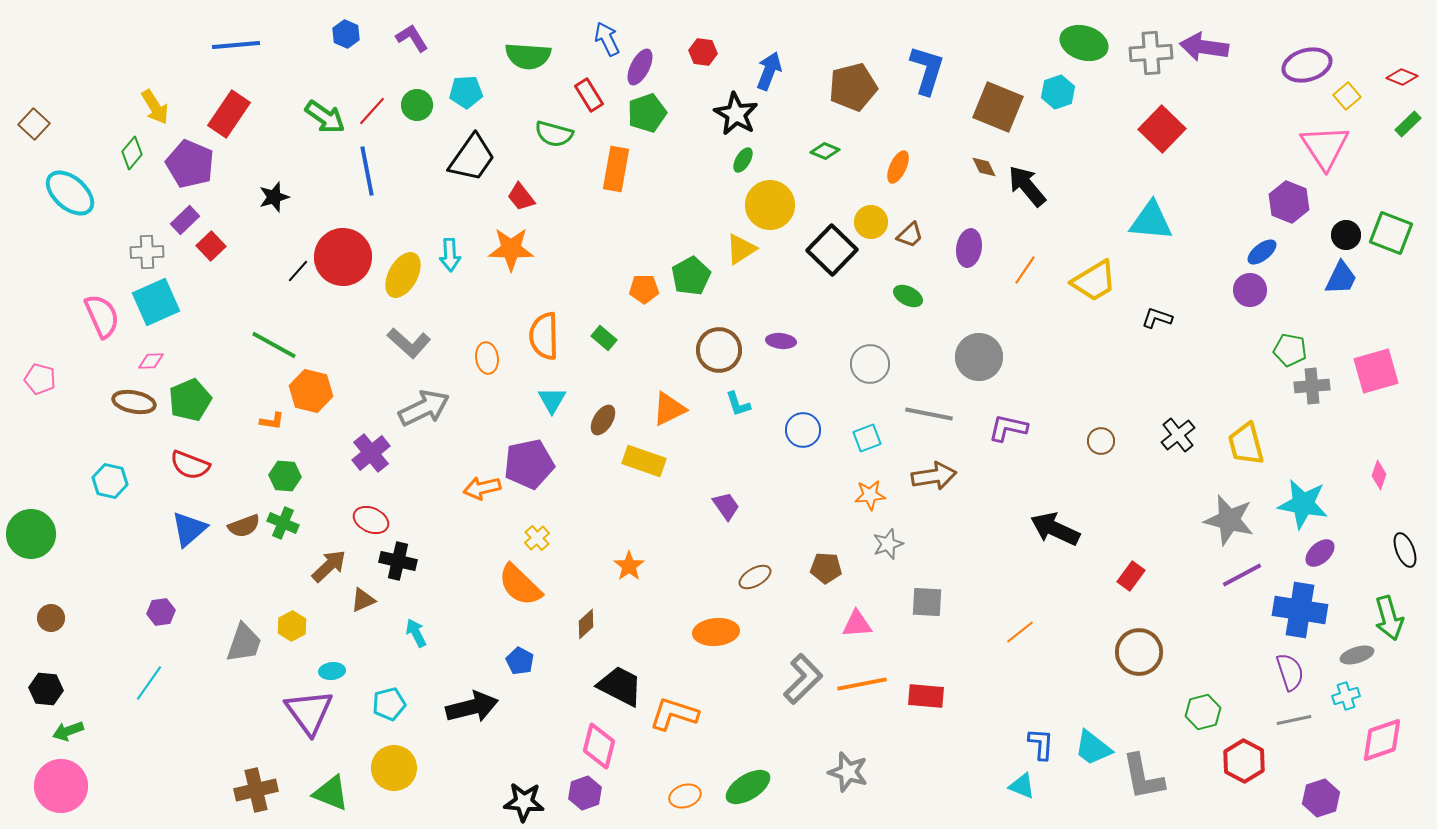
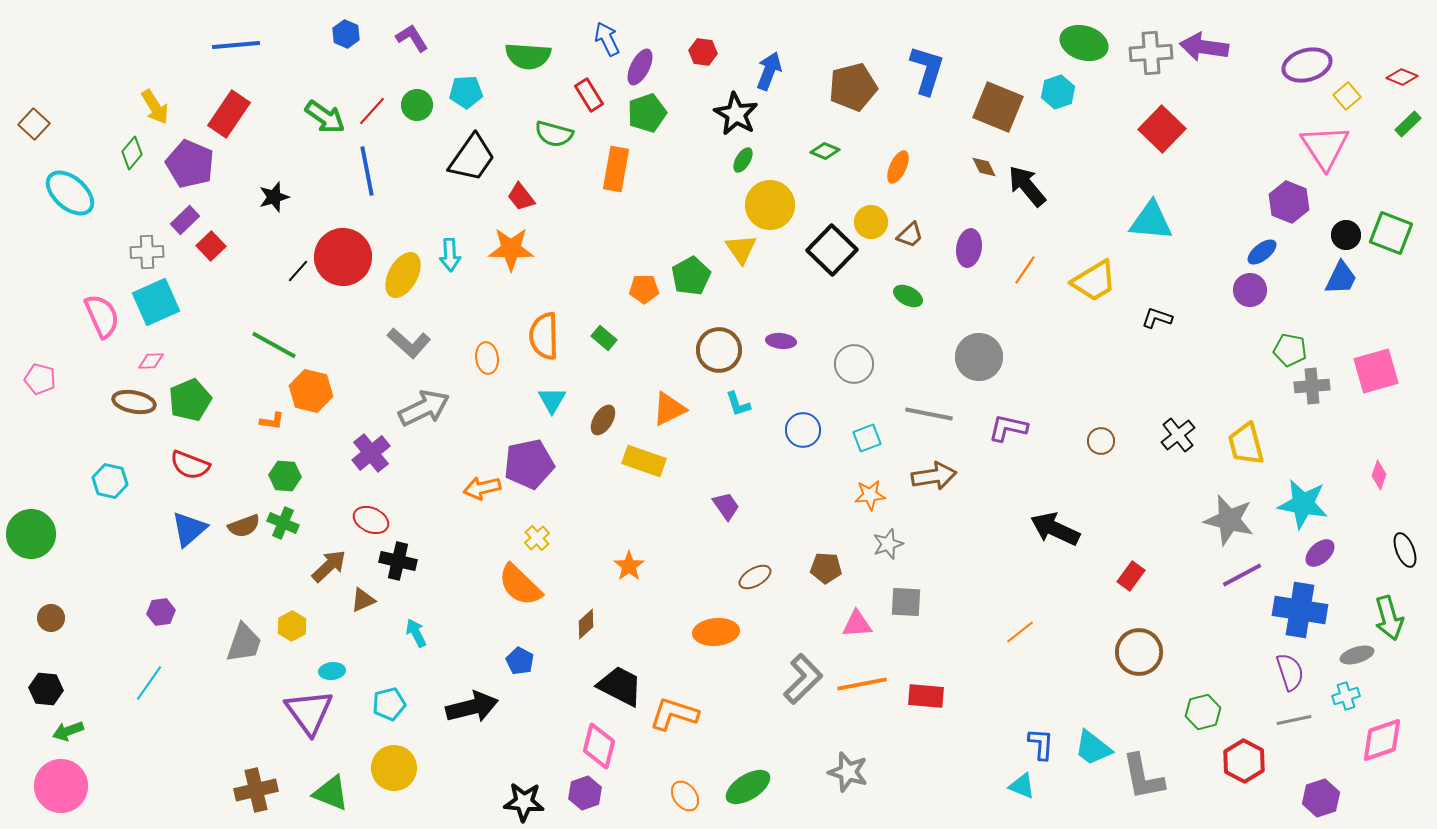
yellow triangle at (741, 249): rotated 32 degrees counterclockwise
gray circle at (870, 364): moved 16 px left
gray square at (927, 602): moved 21 px left
orange ellipse at (685, 796): rotated 72 degrees clockwise
